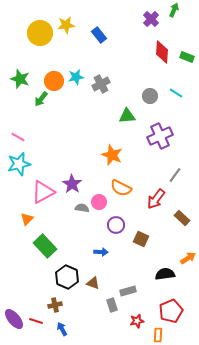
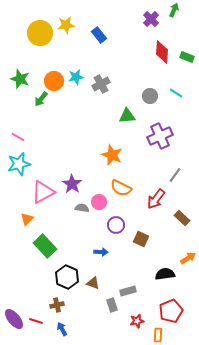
brown cross at (55, 305): moved 2 px right
